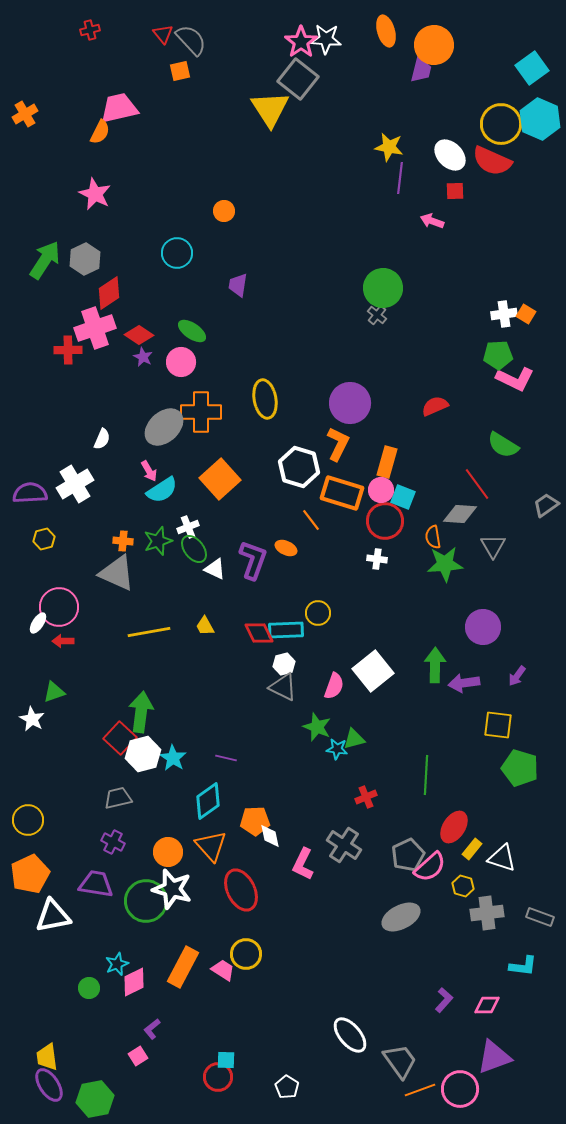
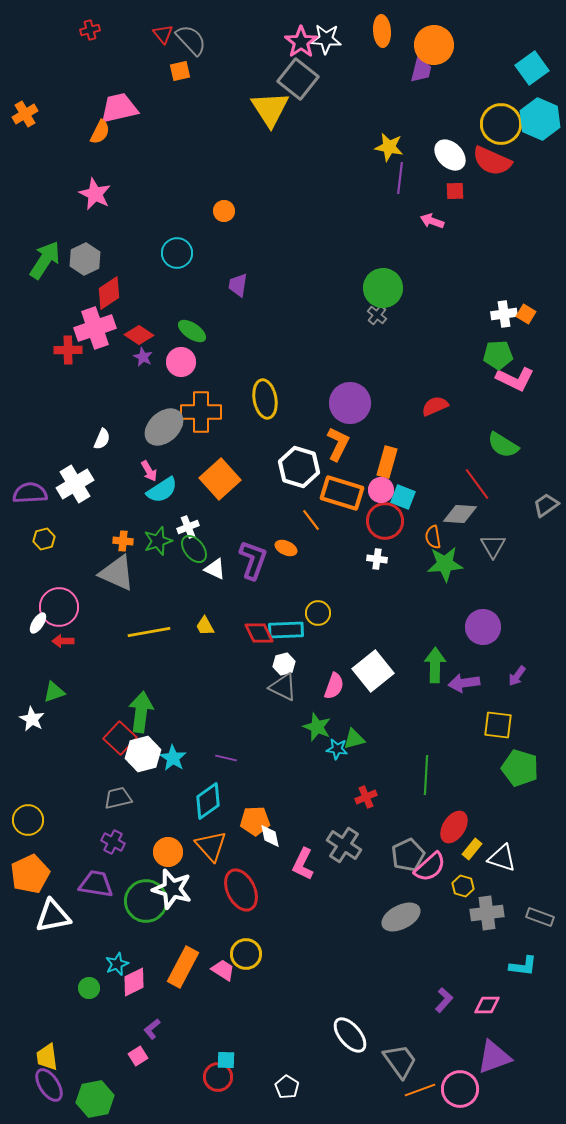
orange ellipse at (386, 31): moved 4 px left; rotated 12 degrees clockwise
